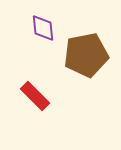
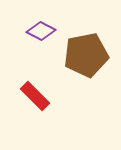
purple diamond: moved 2 px left, 3 px down; rotated 56 degrees counterclockwise
